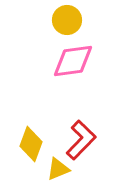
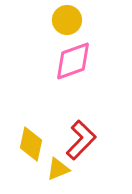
pink diamond: rotated 12 degrees counterclockwise
yellow diamond: rotated 8 degrees counterclockwise
